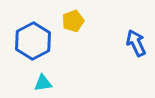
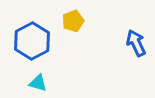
blue hexagon: moved 1 px left
cyan triangle: moved 5 px left; rotated 24 degrees clockwise
